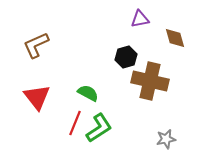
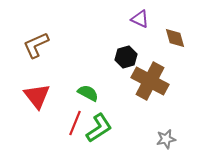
purple triangle: rotated 36 degrees clockwise
brown cross: rotated 15 degrees clockwise
red triangle: moved 1 px up
